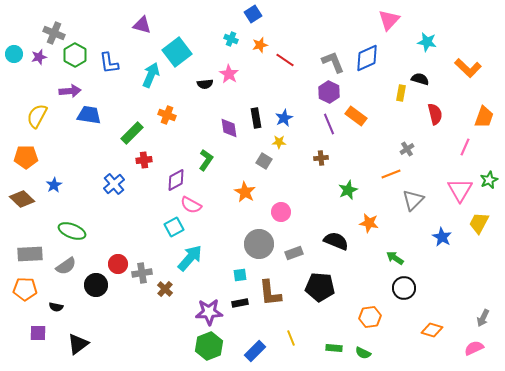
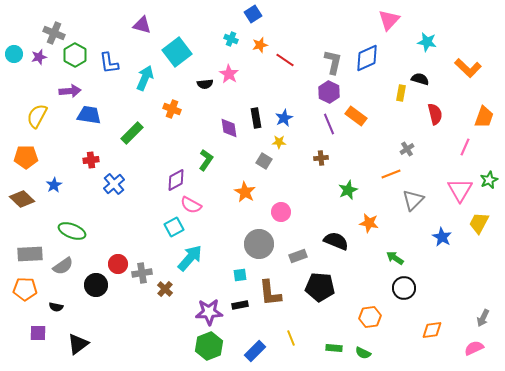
gray L-shape at (333, 62): rotated 35 degrees clockwise
cyan arrow at (151, 75): moved 6 px left, 3 px down
orange cross at (167, 115): moved 5 px right, 6 px up
red cross at (144, 160): moved 53 px left
gray rectangle at (294, 253): moved 4 px right, 3 px down
gray semicircle at (66, 266): moved 3 px left
black rectangle at (240, 303): moved 2 px down
orange diamond at (432, 330): rotated 25 degrees counterclockwise
